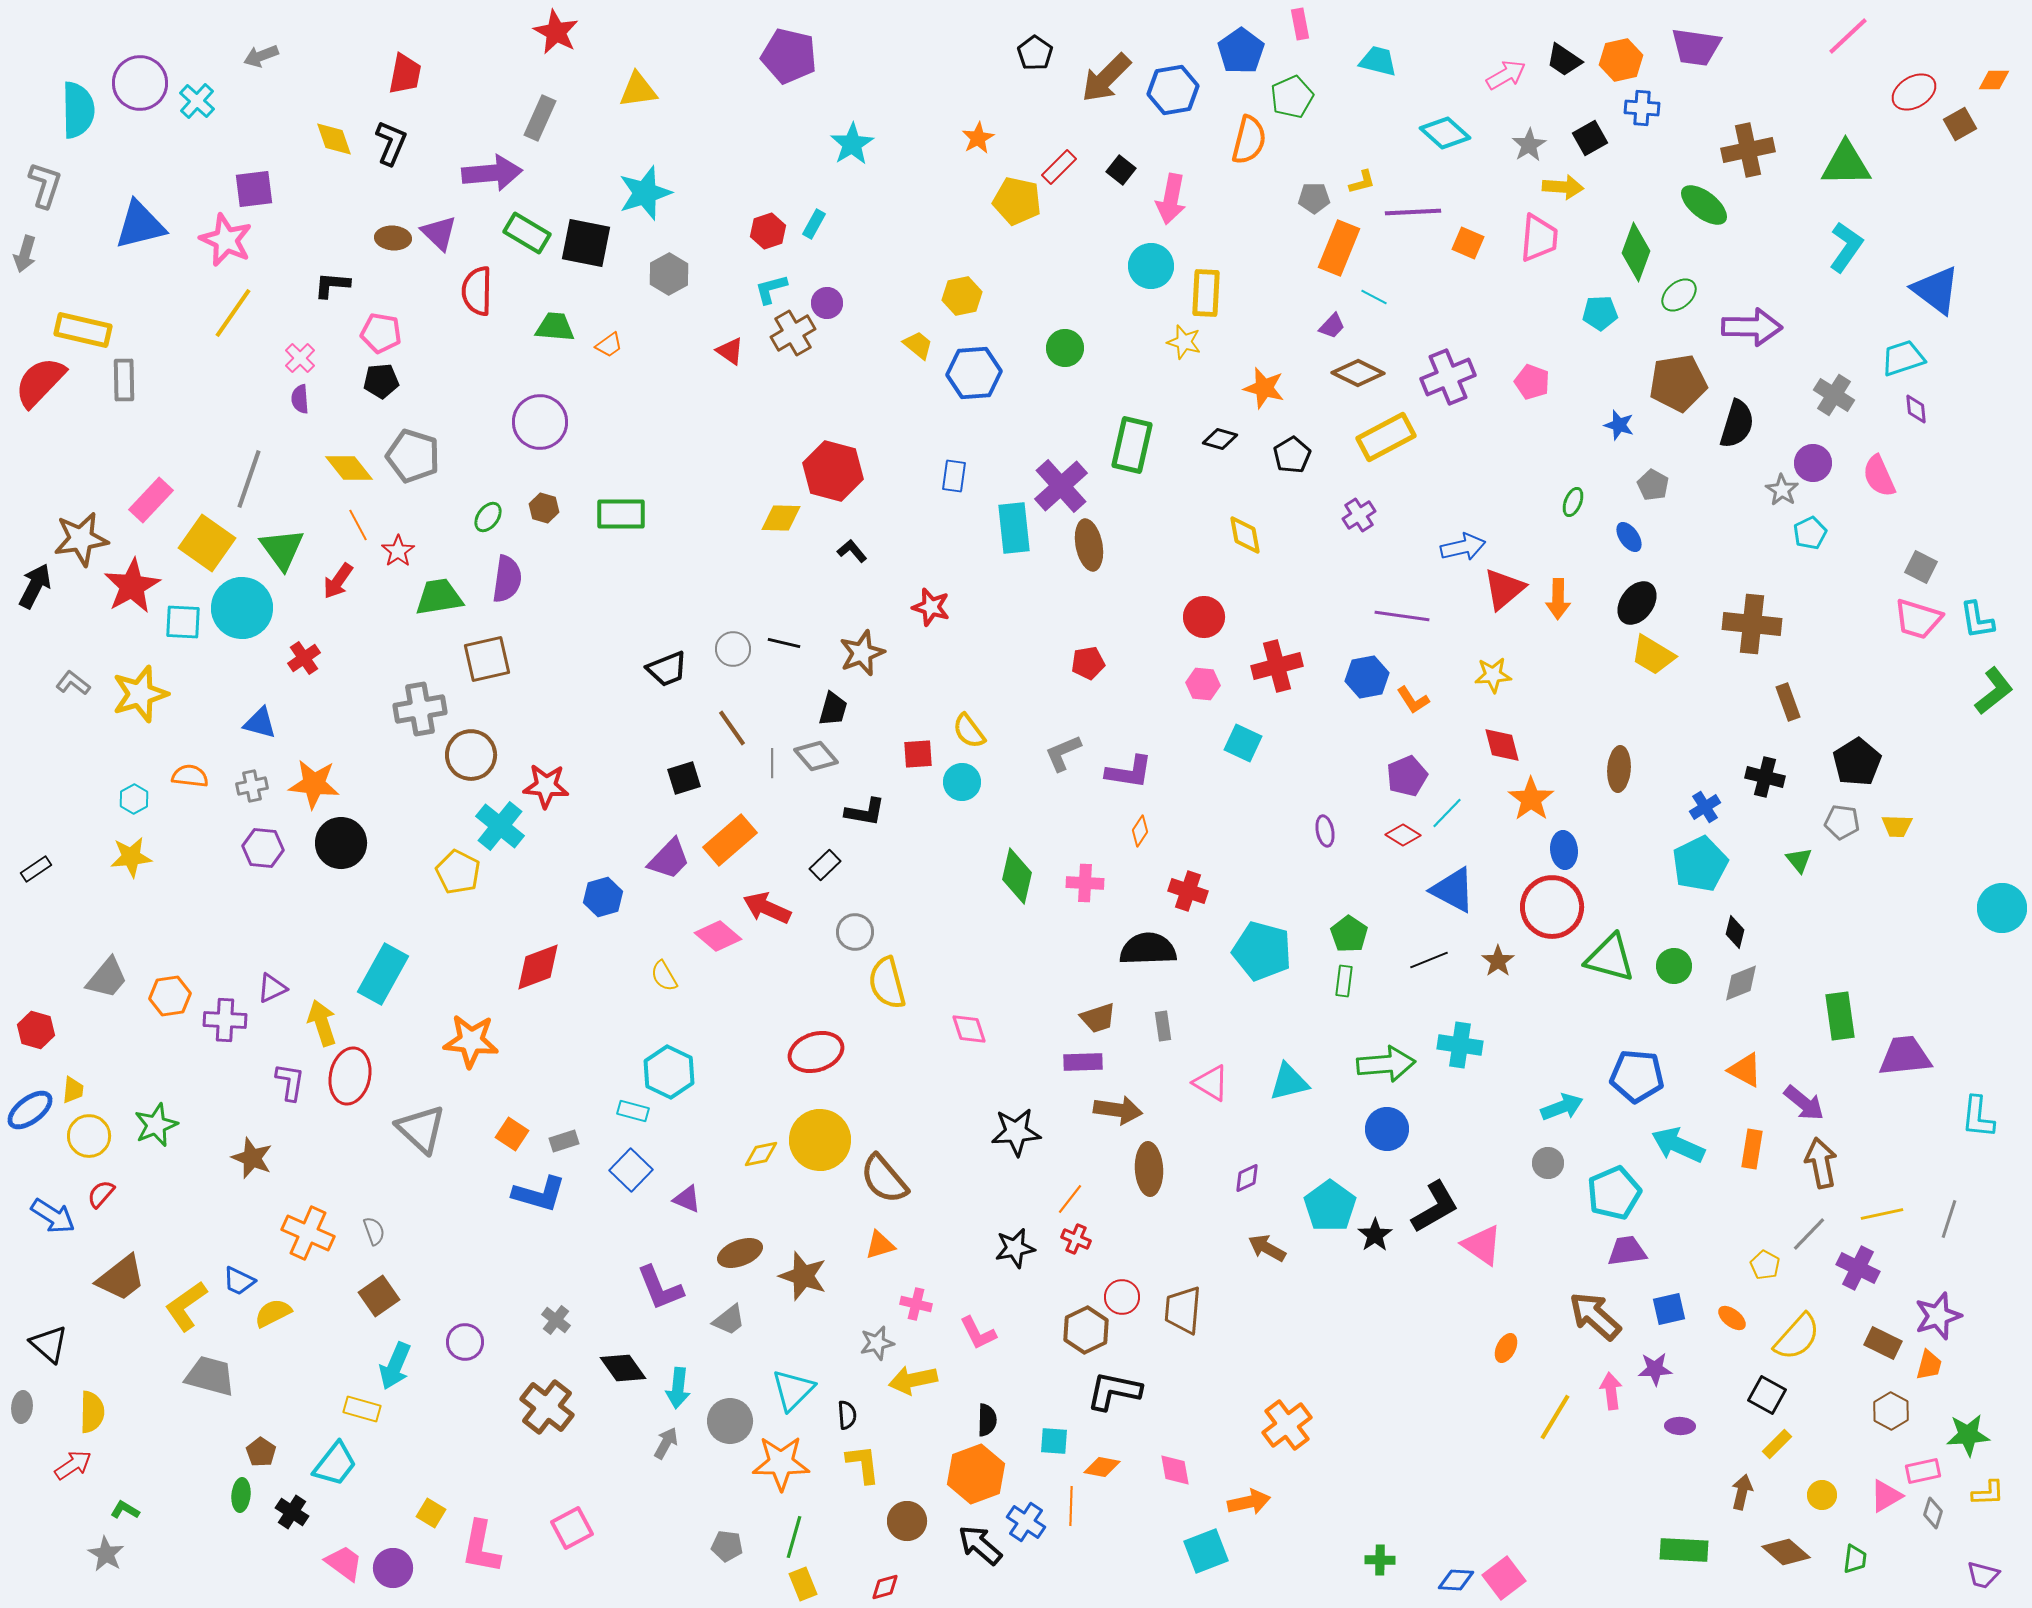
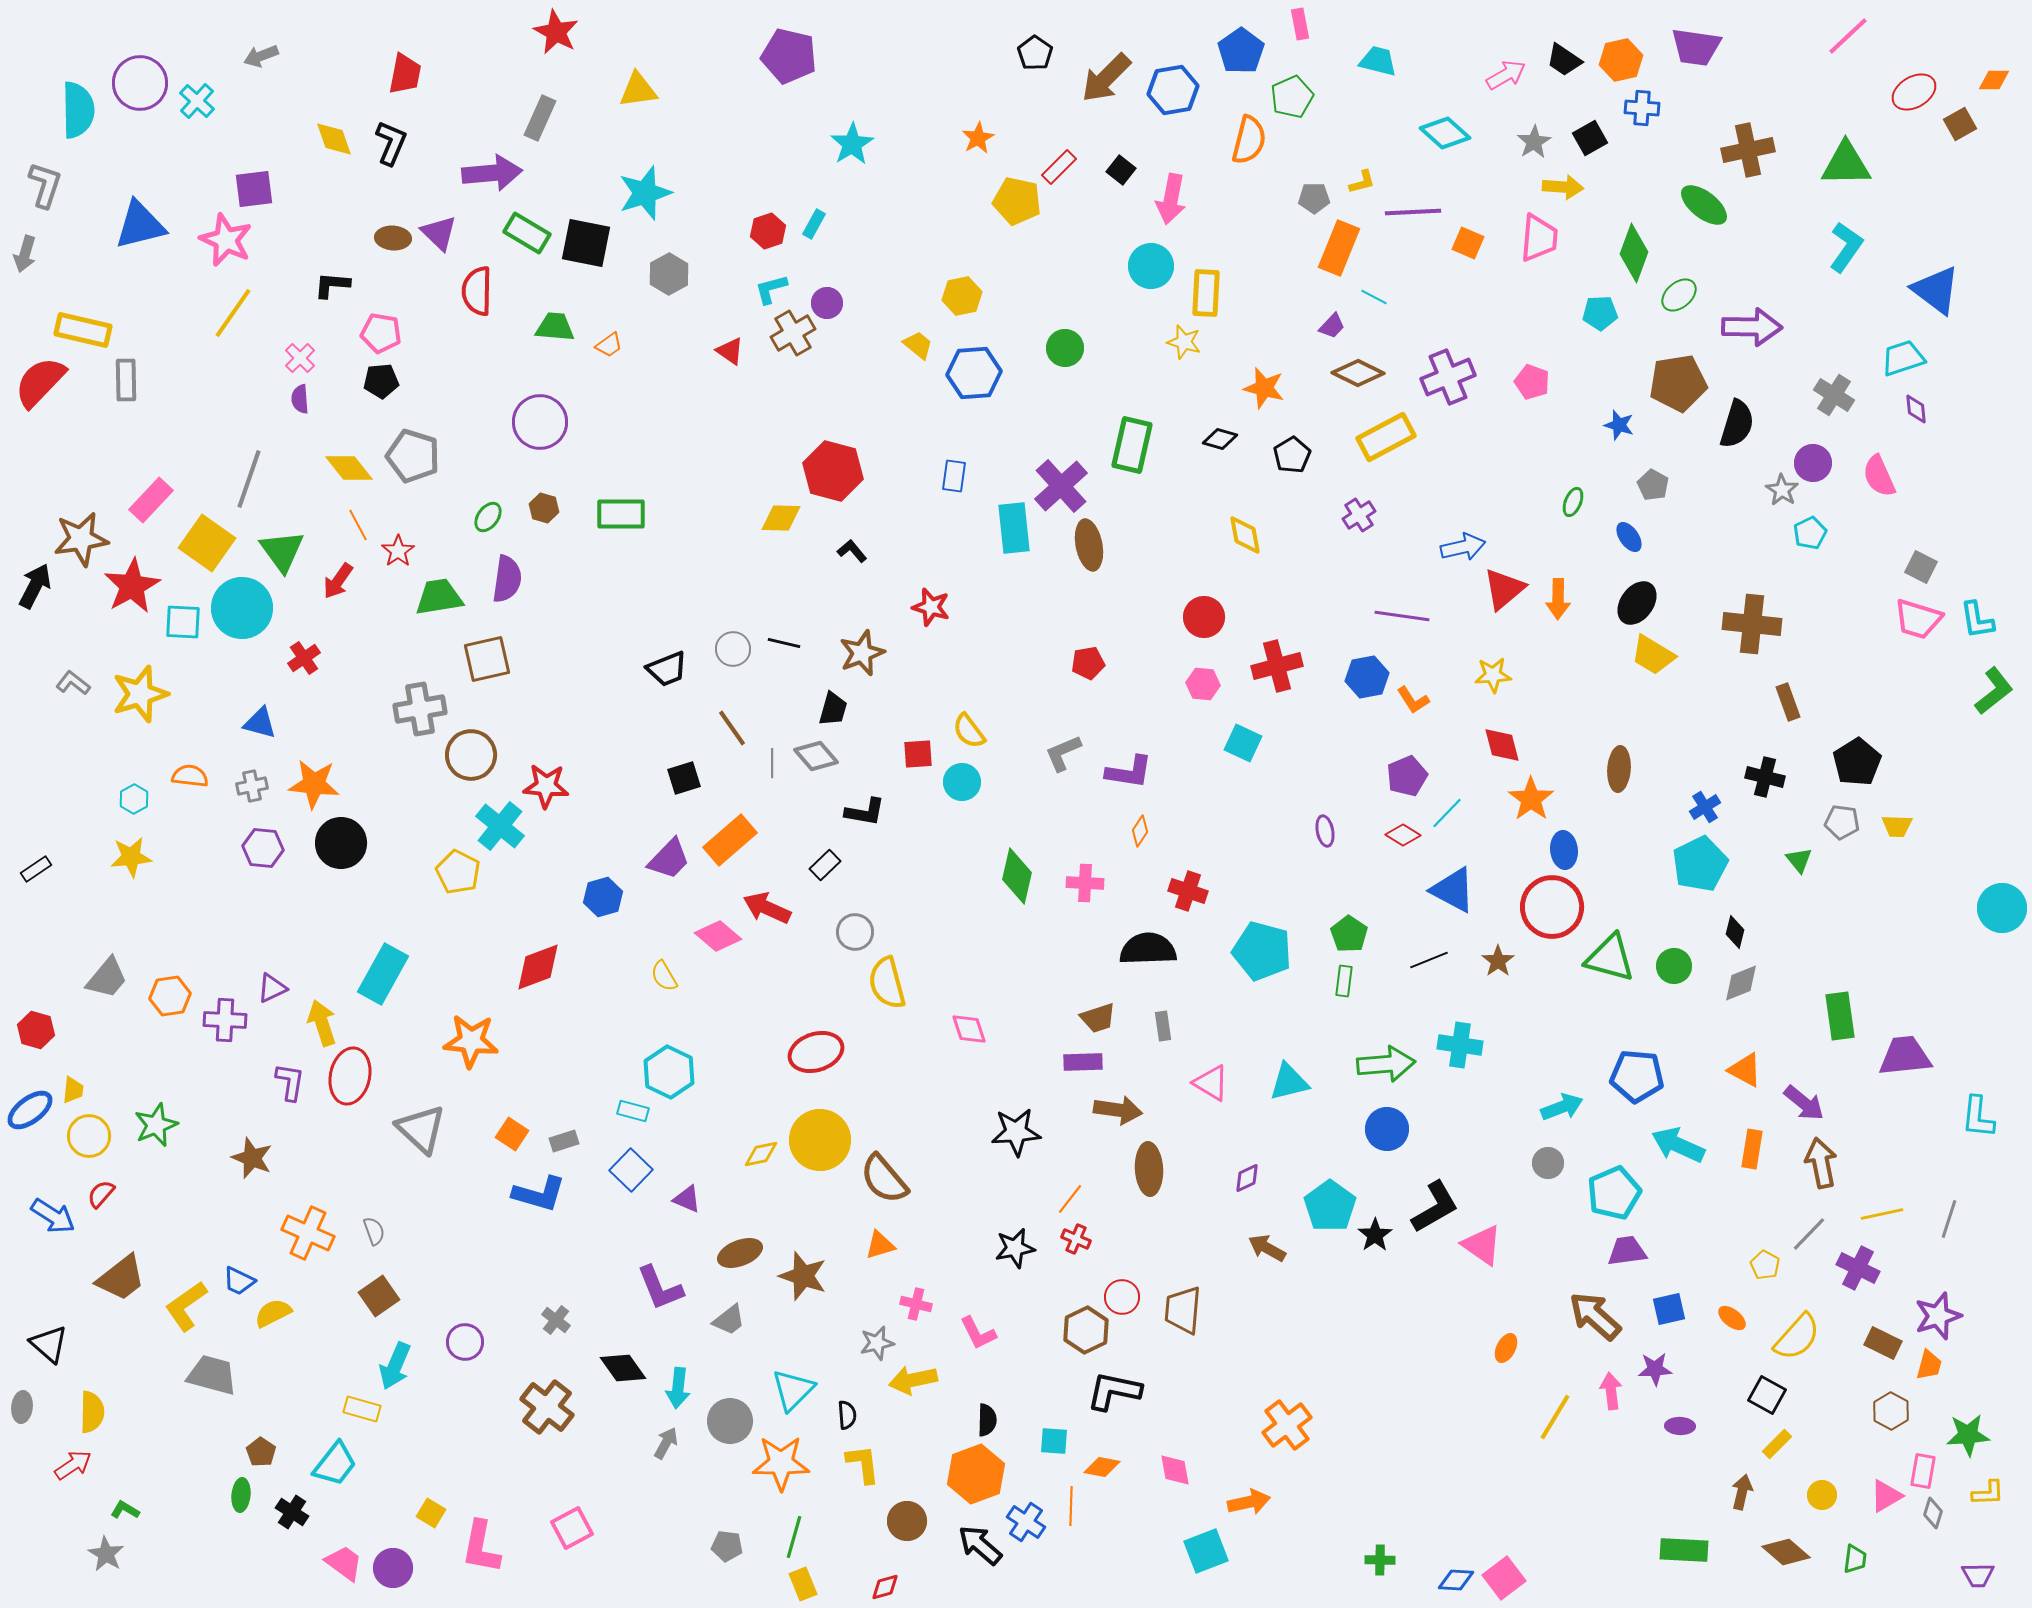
gray star at (1529, 145): moved 5 px right, 3 px up
green diamond at (1636, 252): moved 2 px left, 1 px down
gray rectangle at (124, 380): moved 2 px right
green triangle at (282, 549): moved 2 px down
gray trapezoid at (210, 1376): moved 2 px right, 1 px up
pink rectangle at (1923, 1471): rotated 68 degrees counterclockwise
purple trapezoid at (1983, 1575): moved 5 px left; rotated 16 degrees counterclockwise
